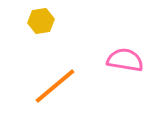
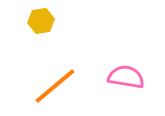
pink semicircle: moved 1 px right, 17 px down
